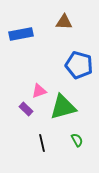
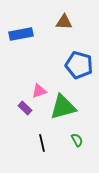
purple rectangle: moved 1 px left, 1 px up
